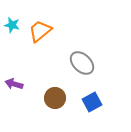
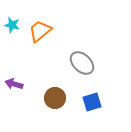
blue square: rotated 12 degrees clockwise
